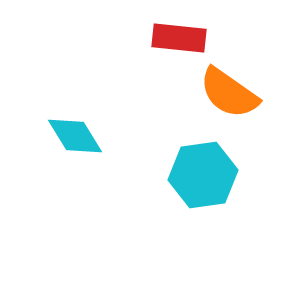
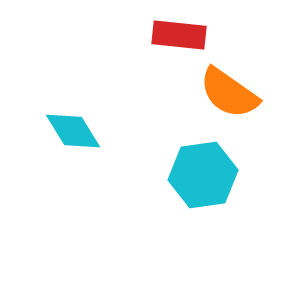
red rectangle: moved 3 px up
cyan diamond: moved 2 px left, 5 px up
